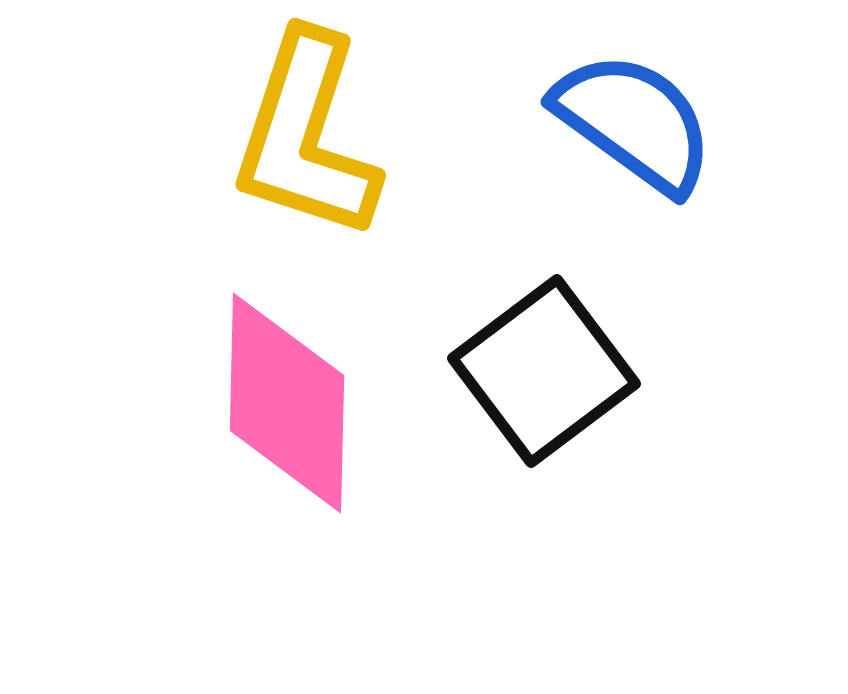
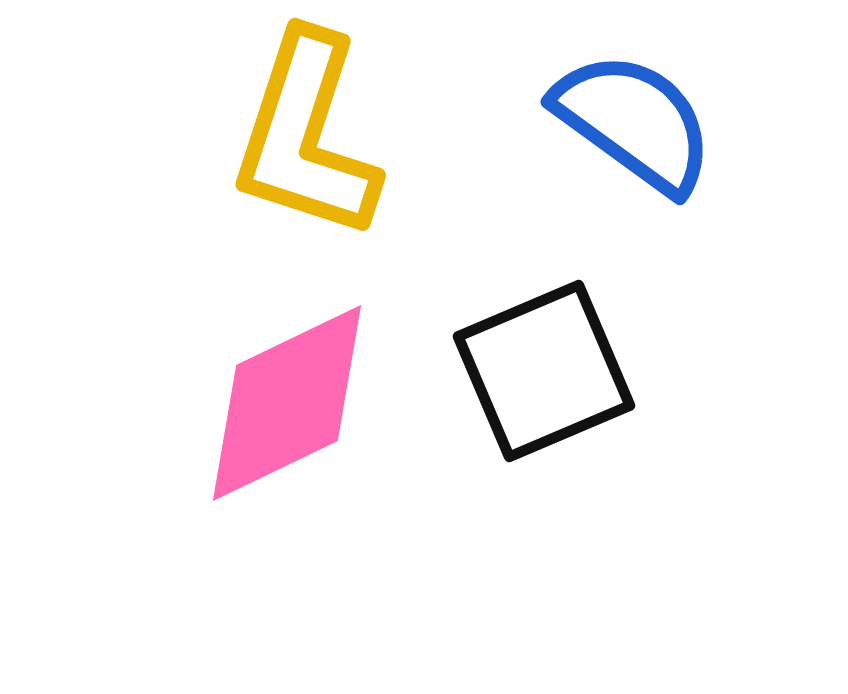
black square: rotated 14 degrees clockwise
pink diamond: rotated 63 degrees clockwise
